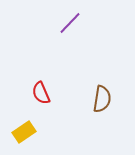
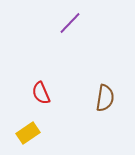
brown semicircle: moved 3 px right, 1 px up
yellow rectangle: moved 4 px right, 1 px down
